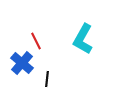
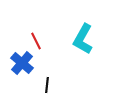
black line: moved 6 px down
